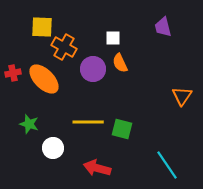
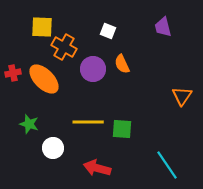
white square: moved 5 px left, 7 px up; rotated 21 degrees clockwise
orange semicircle: moved 2 px right, 1 px down
green square: rotated 10 degrees counterclockwise
